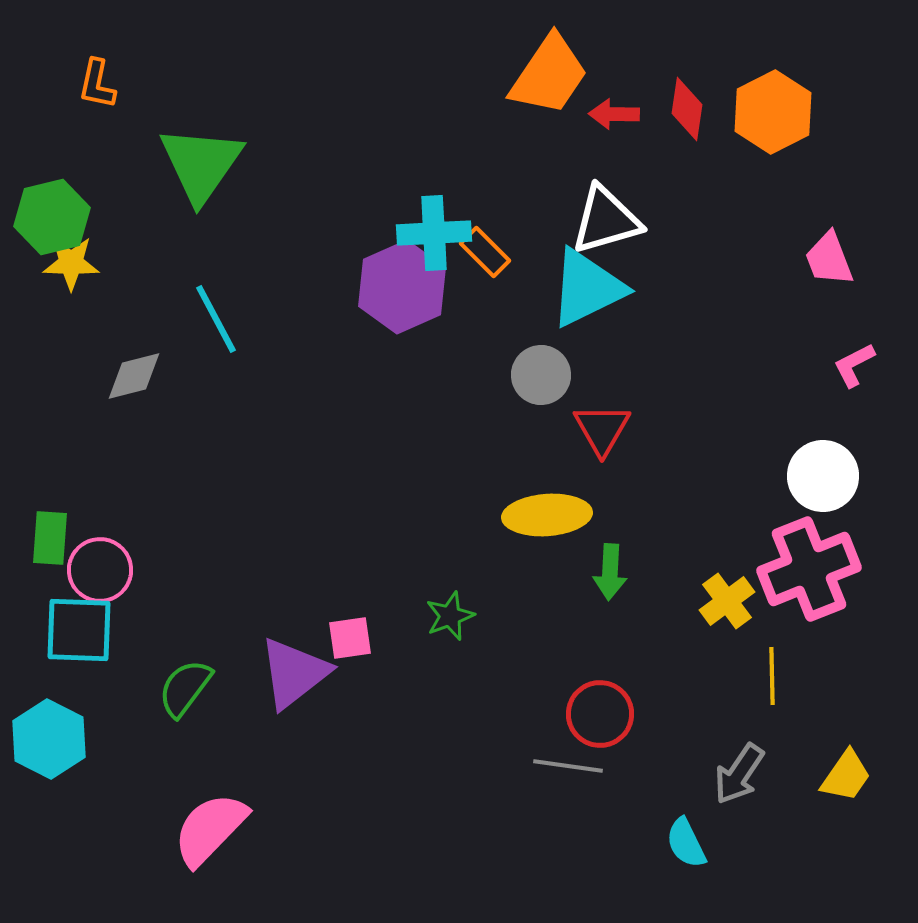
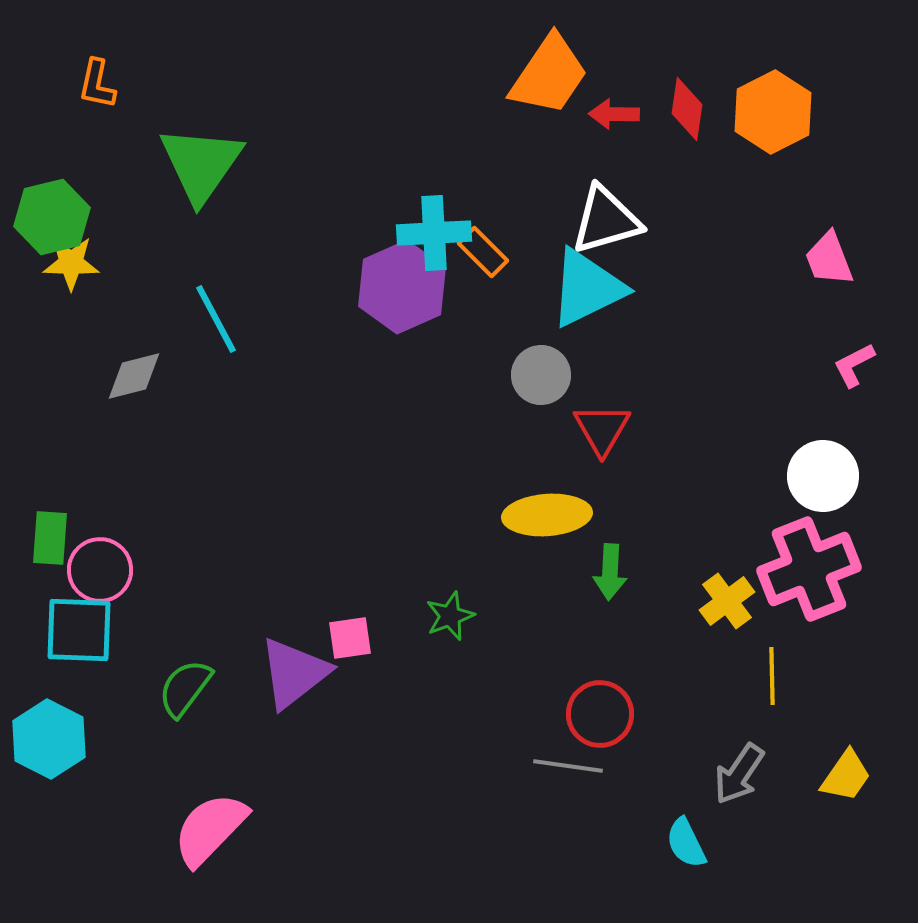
orange rectangle: moved 2 px left
